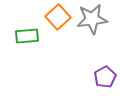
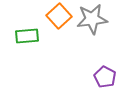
orange square: moved 1 px right, 1 px up
purple pentagon: rotated 15 degrees counterclockwise
